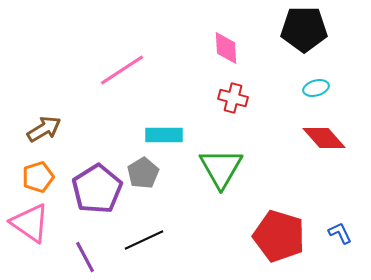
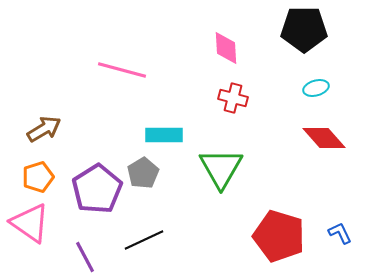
pink line: rotated 48 degrees clockwise
